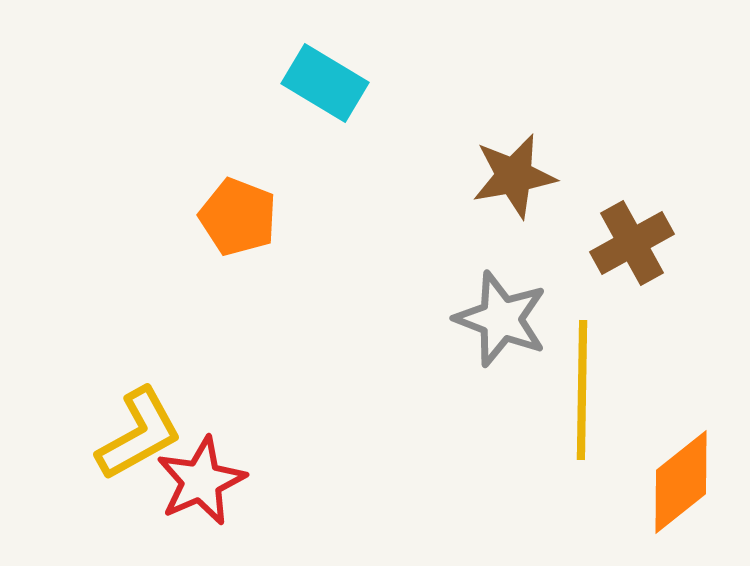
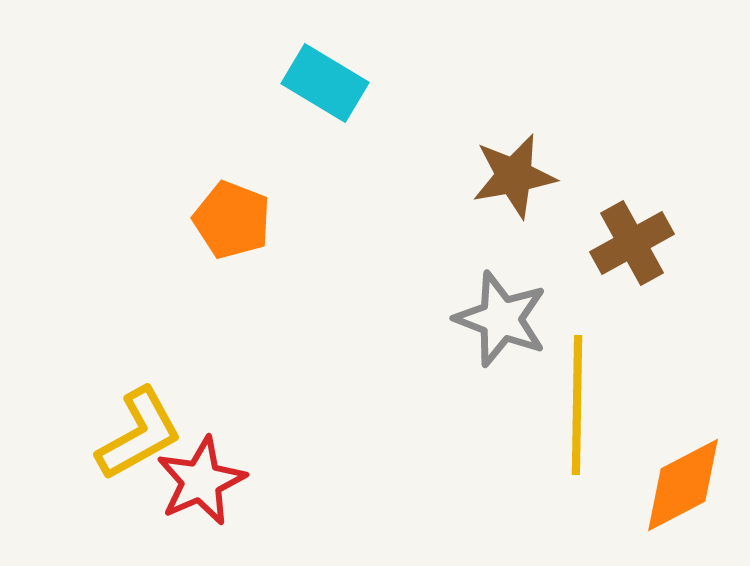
orange pentagon: moved 6 px left, 3 px down
yellow line: moved 5 px left, 15 px down
orange diamond: moved 2 px right, 3 px down; rotated 11 degrees clockwise
